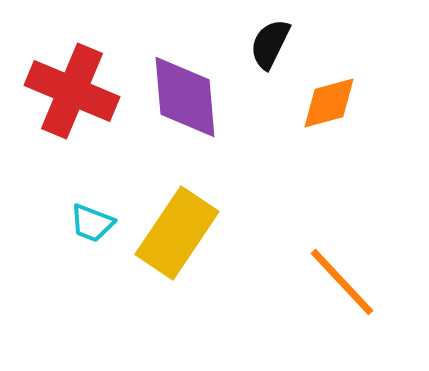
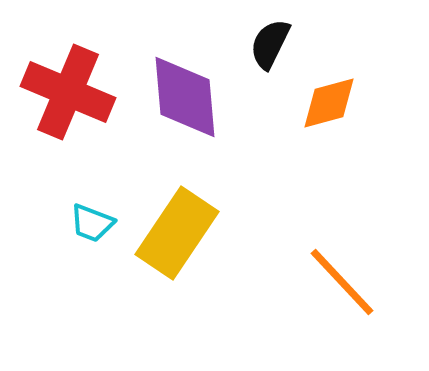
red cross: moved 4 px left, 1 px down
